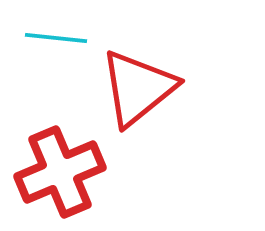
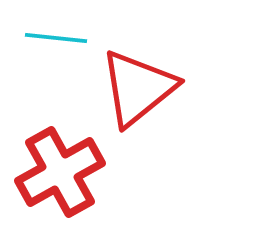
red cross: rotated 6 degrees counterclockwise
